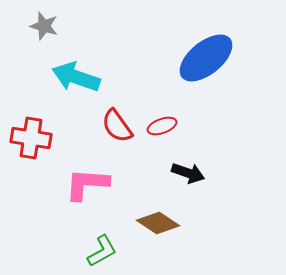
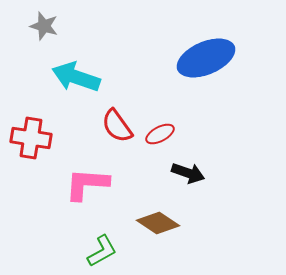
blue ellipse: rotated 16 degrees clockwise
red ellipse: moved 2 px left, 8 px down; rotated 8 degrees counterclockwise
